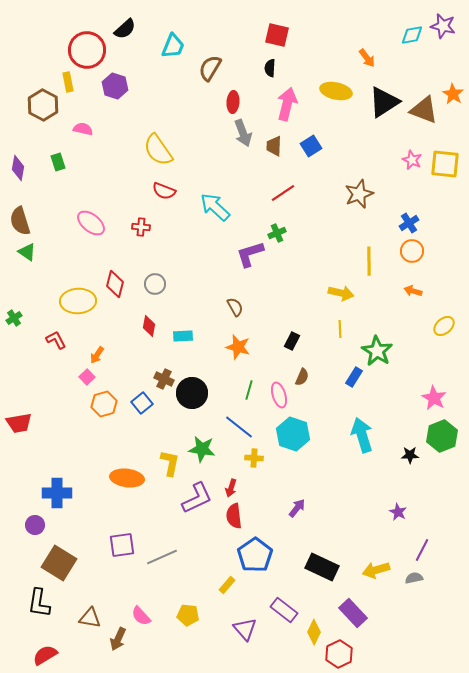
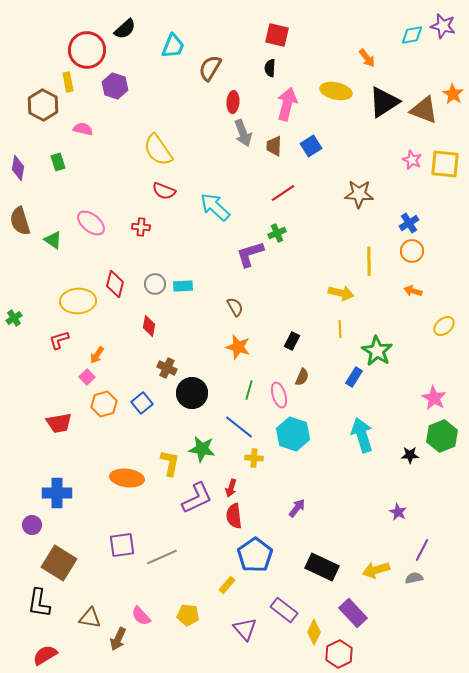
brown star at (359, 194): rotated 24 degrees clockwise
green triangle at (27, 252): moved 26 px right, 12 px up
cyan rectangle at (183, 336): moved 50 px up
red L-shape at (56, 340): moved 3 px right; rotated 80 degrees counterclockwise
brown cross at (164, 379): moved 3 px right, 11 px up
red trapezoid at (19, 423): moved 40 px right
purple circle at (35, 525): moved 3 px left
